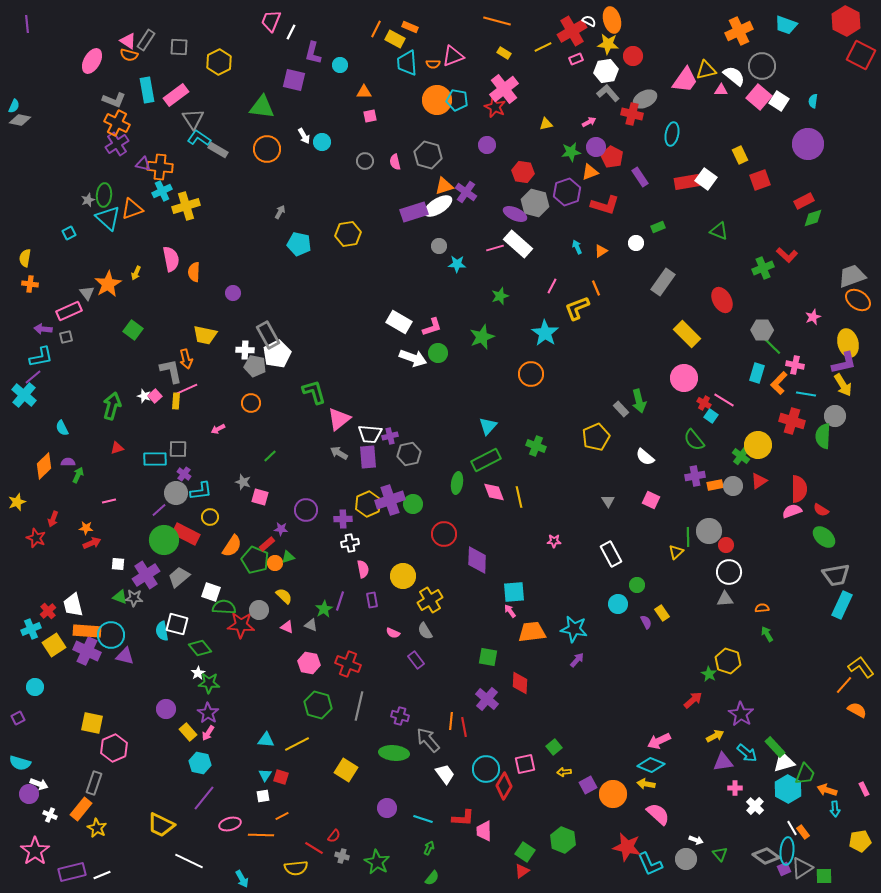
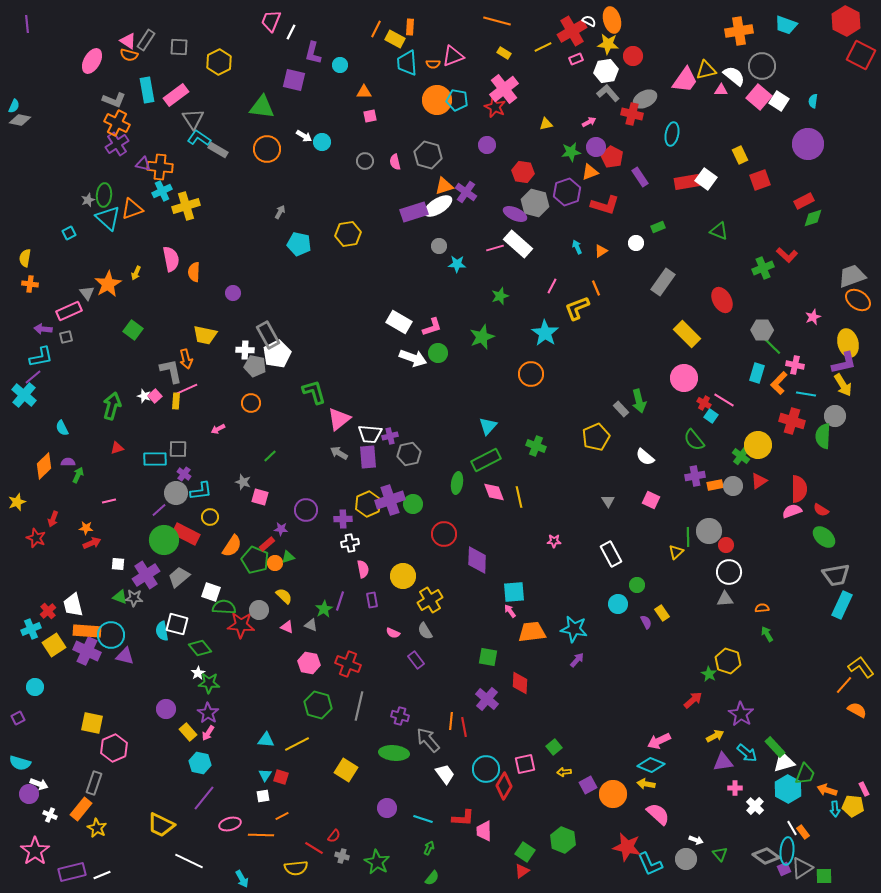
orange rectangle at (410, 27): rotated 70 degrees clockwise
orange cross at (739, 31): rotated 16 degrees clockwise
white arrow at (304, 136): rotated 28 degrees counterclockwise
yellow pentagon at (860, 841): moved 7 px left, 35 px up; rotated 15 degrees clockwise
